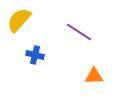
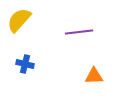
purple line: rotated 40 degrees counterclockwise
blue cross: moved 10 px left, 9 px down
